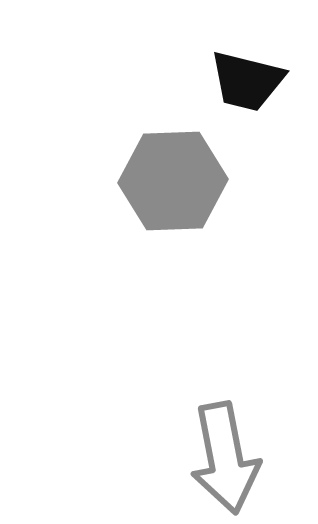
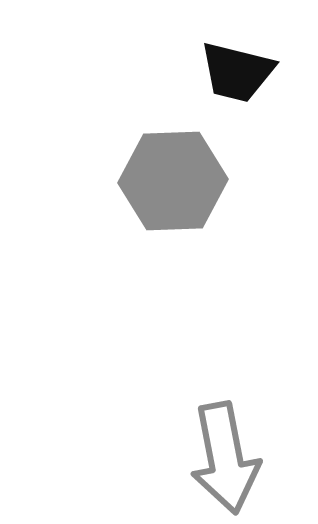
black trapezoid: moved 10 px left, 9 px up
